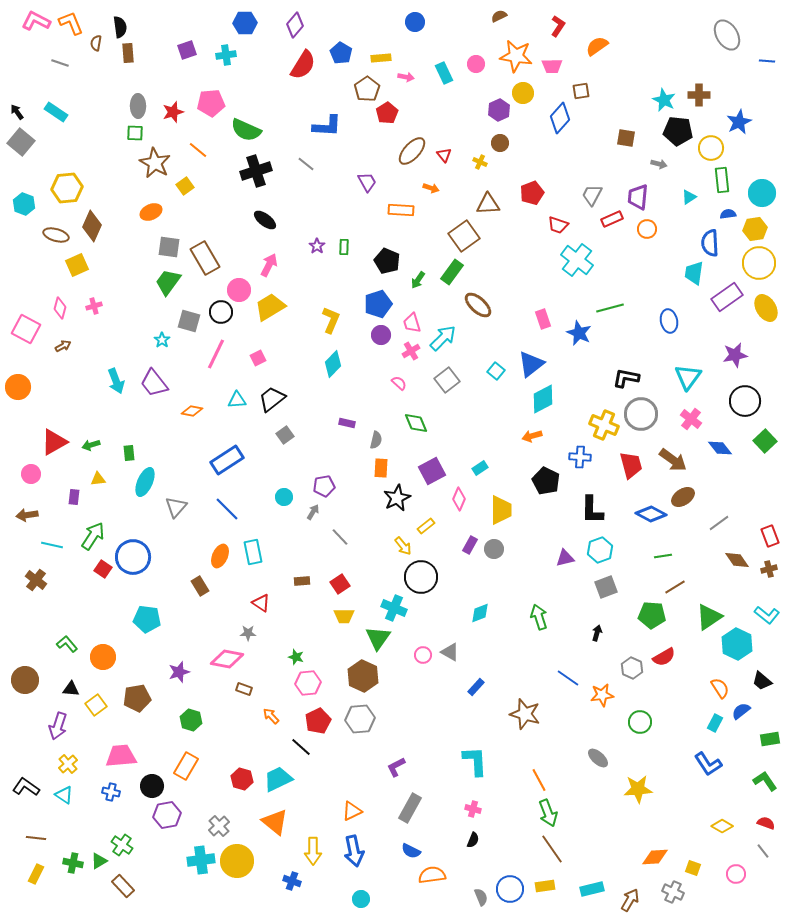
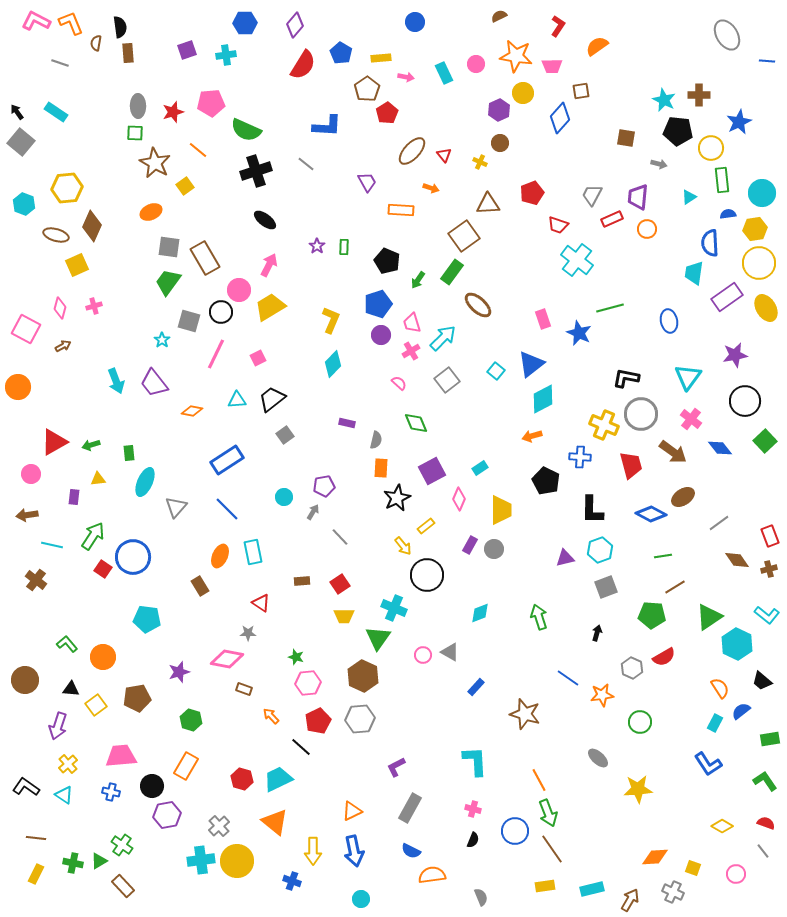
brown arrow at (673, 460): moved 8 px up
black circle at (421, 577): moved 6 px right, 2 px up
blue circle at (510, 889): moved 5 px right, 58 px up
